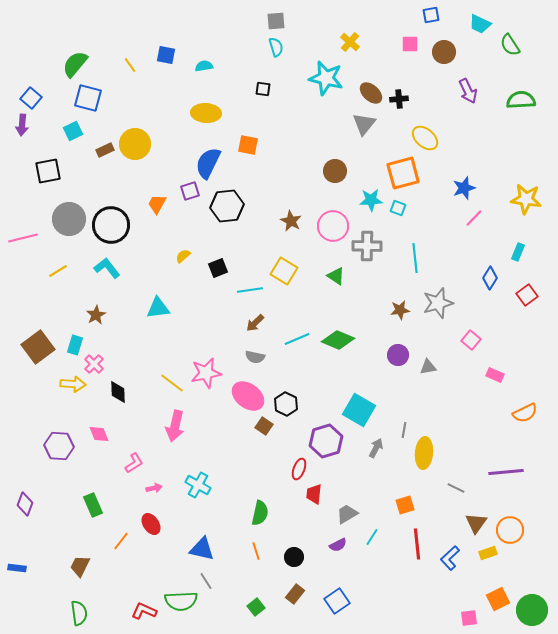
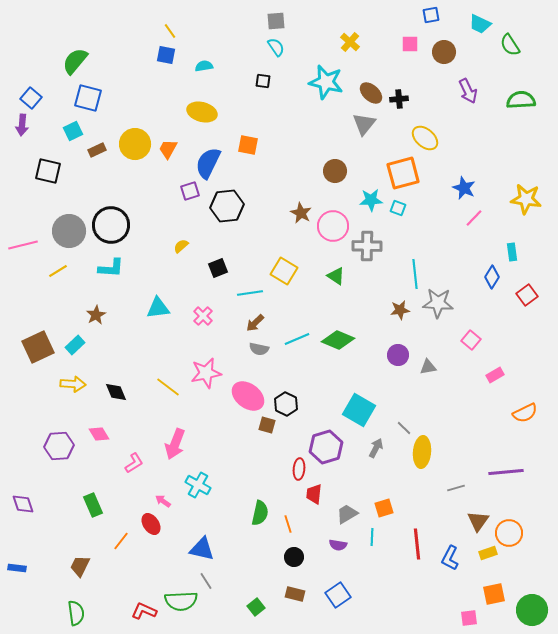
cyan semicircle at (276, 47): rotated 18 degrees counterclockwise
green semicircle at (75, 64): moved 3 px up
yellow line at (130, 65): moved 40 px right, 34 px up
cyan star at (326, 78): moved 4 px down
black square at (263, 89): moved 8 px up
yellow ellipse at (206, 113): moved 4 px left, 1 px up; rotated 12 degrees clockwise
brown rectangle at (105, 150): moved 8 px left
black square at (48, 171): rotated 24 degrees clockwise
blue star at (464, 188): rotated 30 degrees counterclockwise
orange trapezoid at (157, 204): moved 11 px right, 55 px up
gray circle at (69, 219): moved 12 px down
brown star at (291, 221): moved 10 px right, 8 px up
pink line at (23, 238): moved 7 px down
cyan rectangle at (518, 252): moved 6 px left; rotated 30 degrees counterclockwise
yellow semicircle at (183, 256): moved 2 px left, 10 px up
cyan line at (415, 258): moved 16 px down
cyan L-shape at (107, 268): moved 4 px right; rotated 132 degrees clockwise
blue diamond at (490, 278): moved 2 px right, 1 px up
cyan line at (250, 290): moved 3 px down
gray star at (438, 303): rotated 20 degrees clockwise
cyan rectangle at (75, 345): rotated 30 degrees clockwise
brown square at (38, 347): rotated 12 degrees clockwise
gray semicircle at (255, 357): moved 4 px right, 8 px up
pink cross at (94, 364): moved 109 px right, 48 px up
pink rectangle at (495, 375): rotated 54 degrees counterclockwise
yellow line at (172, 383): moved 4 px left, 4 px down
black diamond at (118, 392): moved 2 px left; rotated 20 degrees counterclockwise
pink arrow at (175, 426): moved 18 px down; rotated 8 degrees clockwise
brown square at (264, 426): moved 3 px right, 1 px up; rotated 18 degrees counterclockwise
gray line at (404, 430): moved 2 px up; rotated 56 degrees counterclockwise
pink diamond at (99, 434): rotated 10 degrees counterclockwise
purple hexagon at (326, 441): moved 6 px down
purple hexagon at (59, 446): rotated 8 degrees counterclockwise
yellow ellipse at (424, 453): moved 2 px left, 1 px up
red ellipse at (299, 469): rotated 15 degrees counterclockwise
pink arrow at (154, 488): moved 9 px right, 13 px down; rotated 133 degrees counterclockwise
gray line at (456, 488): rotated 42 degrees counterclockwise
purple diamond at (25, 504): moved 2 px left; rotated 40 degrees counterclockwise
orange square at (405, 505): moved 21 px left, 3 px down
brown triangle at (476, 523): moved 2 px right, 2 px up
orange circle at (510, 530): moved 1 px left, 3 px down
cyan line at (372, 537): rotated 30 degrees counterclockwise
purple semicircle at (338, 545): rotated 36 degrees clockwise
orange line at (256, 551): moved 32 px right, 27 px up
blue L-shape at (450, 558): rotated 20 degrees counterclockwise
brown rectangle at (295, 594): rotated 66 degrees clockwise
orange square at (498, 599): moved 4 px left, 5 px up; rotated 15 degrees clockwise
blue square at (337, 601): moved 1 px right, 6 px up
green semicircle at (79, 613): moved 3 px left
